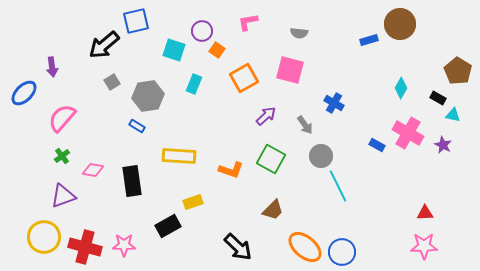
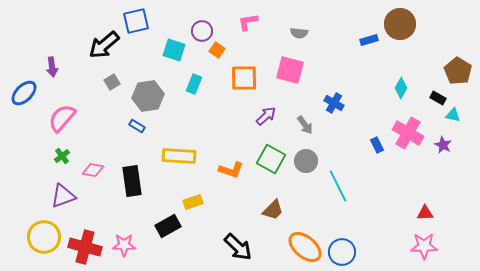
orange square at (244, 78): rotated 28 degrees clockwise
blue rectangle at (377, 145): rotated 35 degrees clockwise
gray circle at (321, 156): moved 15 px left, 5 px down
